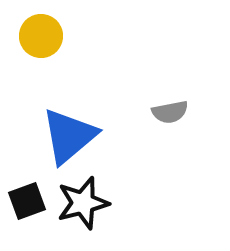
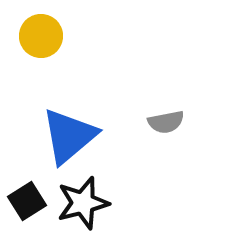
gray semicircle: moved 4 px left, 10 px down
black square: rotated 12 degrees counterclockwise
